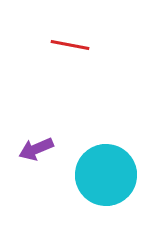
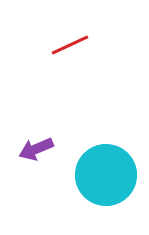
red line: rotated 36 degrees counterclockwise
